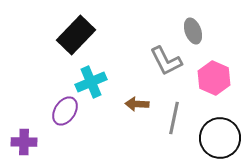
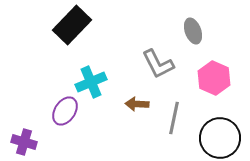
black rectangle: moved 4 px left, 10 px up
gray L-shape: moved 8 px left, 3 px down
purple cross: rotated 15 degrees clockwise
